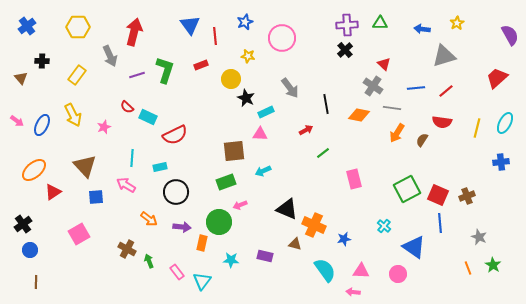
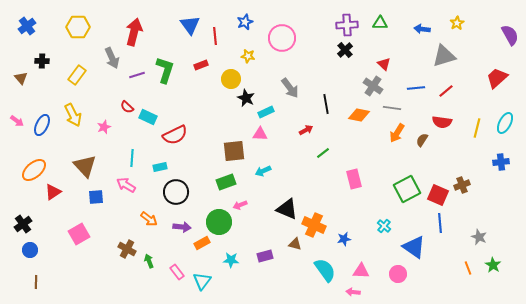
gray arrow at (110, 56): moved 2 px right, 2 px down
brown cross at (467, 196): moved 5 px left, 11 px up
orange rectangle at (202, 243): rotated 49 degrees clockwise
purple rectangle at (265, 256): rotated 28 degrees counterclockwise
